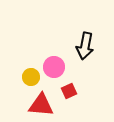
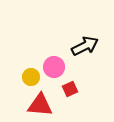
black arrow: rotated 128 degrees counterclockwise
red square: moved 1 px right, 2 px up
red triangle: moved 1 px left
